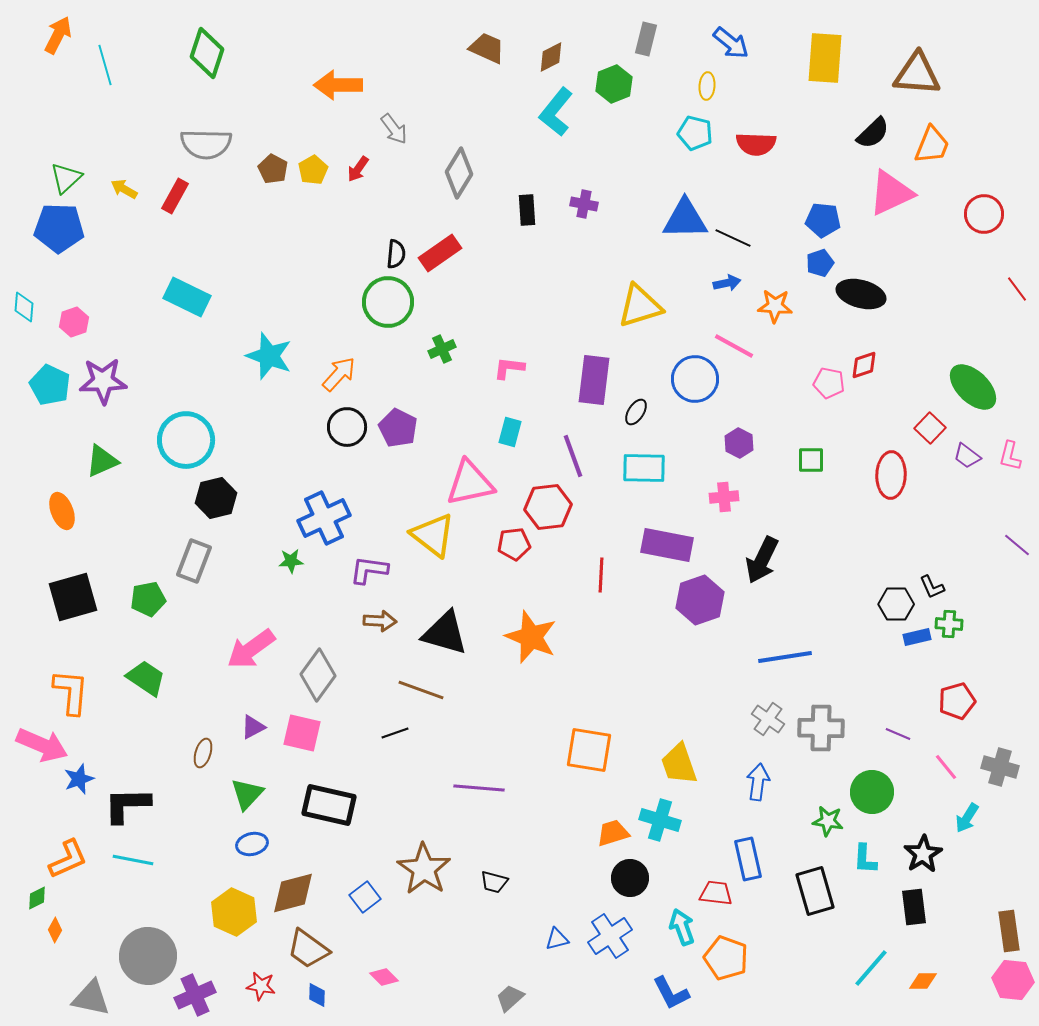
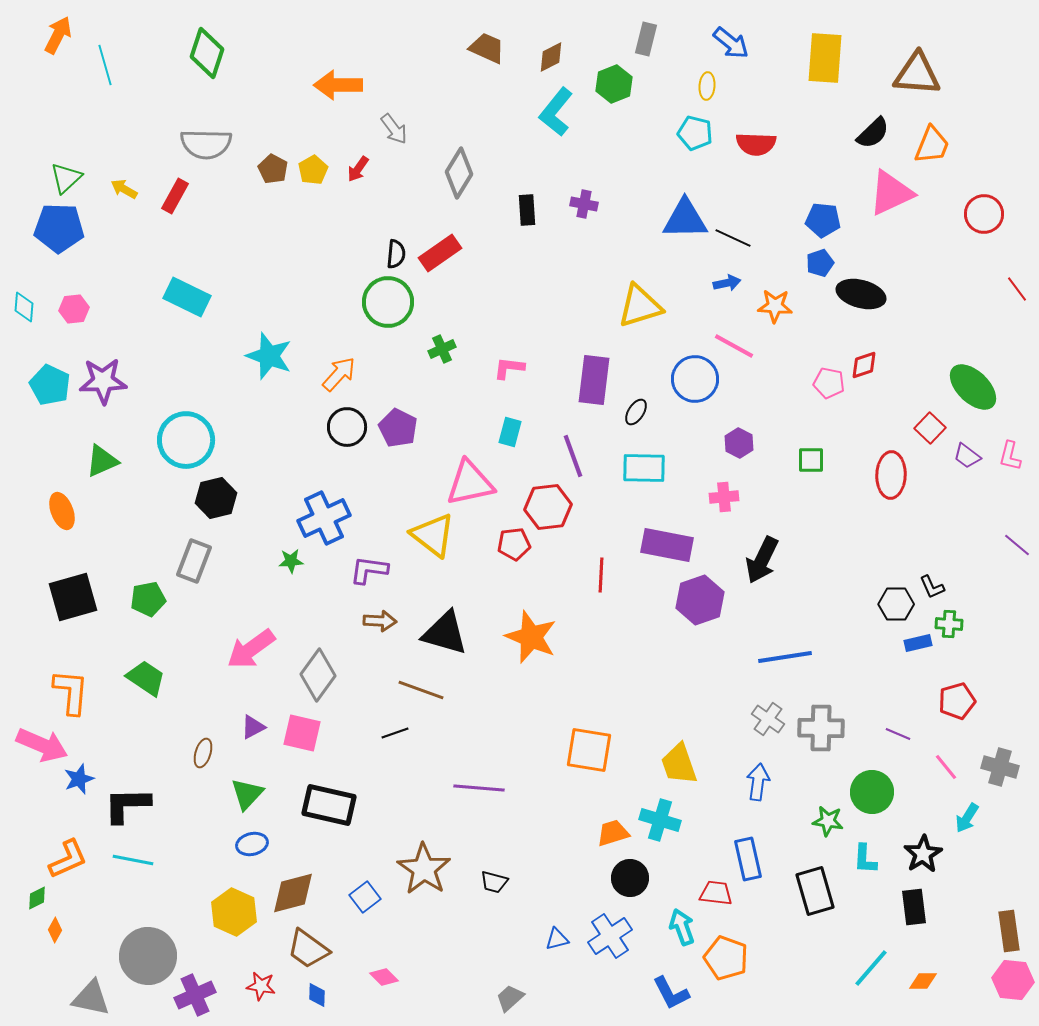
pink hexagon at (74, 322): moved 13 px up; rotated 12 degrees clockwise
blue rectangle at (917, 637): moved 1 px right, 6 px down
